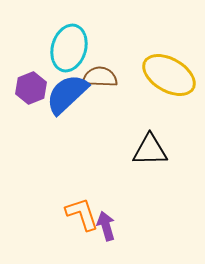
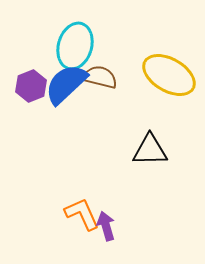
cyan ellipse: moved 6 px right, 2 px up
brown semicircle: rotated 12 degrees clockwise
purple hexagon: moved 2 px up
blue semicircle: moved 1 px left, 10 px up
orange L-shape: rotated 6 degrees counterclockwise
